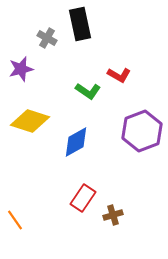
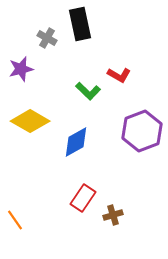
green L-shape: rotated 10 degrees clockwise
yellow diamond: rotated 12 degrees clockwise
